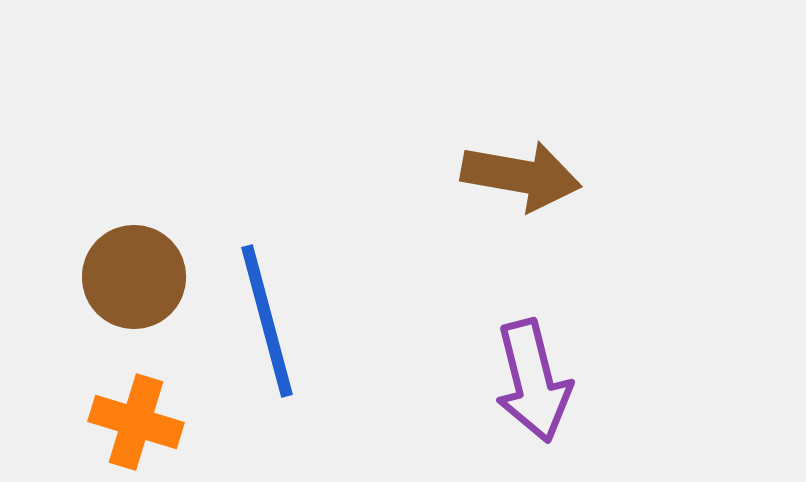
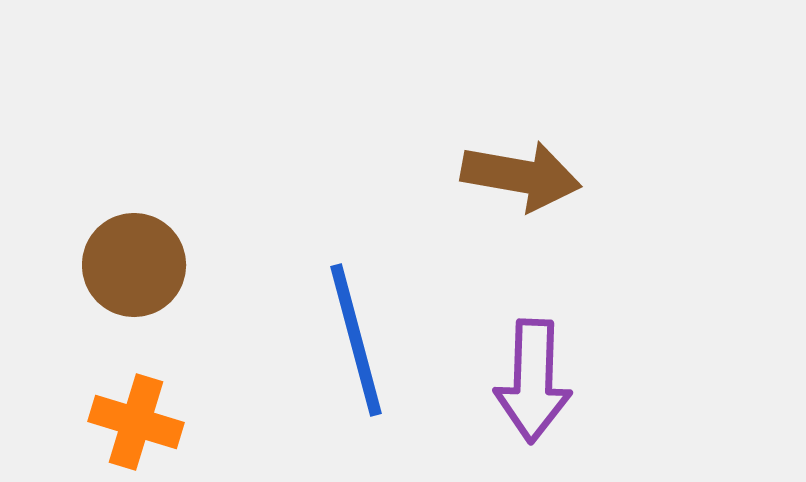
brown circle: moved 12 px up
blue line: moved 89 px right, 19 px down
purple arrow: rotated 16 degrees clockwise
